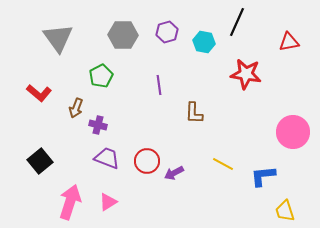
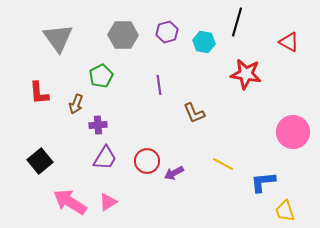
black line: rotated 8 degrees counterclockwise
red triangle: rotated 40 degrees clockwise
red L-shape: rotated 45 degrees clockwise
brown arrow: moved 4 px up
brown L-shape: rotated 25 degrees counterclockwise
purple cross: rotated 18 degrees counterclockwise
purple trapezoid: moved 2 px left; rotated 100 degrees clockwise
blue L-shape: moved 6 px down
pink arrow: rotated 76 degrees counterclockwise
